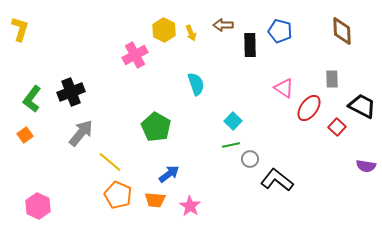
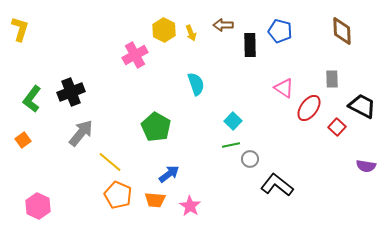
orange square: moved 2 px left, 5 px down
black L-shape: moved 5 px down
